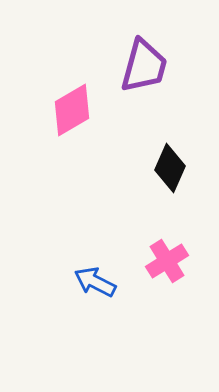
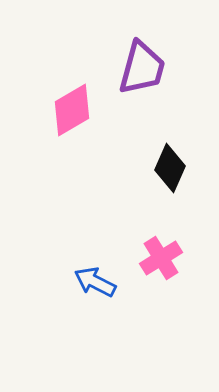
purple trapezoid: moved 2 px left, 2 px down
pink cross: moved 6 px left, 3 px up
